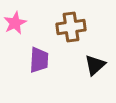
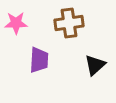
pink star: moved 1 px right; rotated 25 degrees clockwise
brown cross: moved 2 px left, 4 px up
